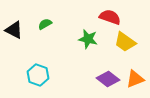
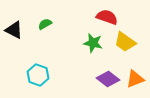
red semicircle: moved 3 px left
green star: moved 5 px right, 4 px down
